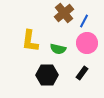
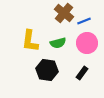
brown cross: rotated 12 degrees counterclockwise
blue line: rotated 40 degrees clockwise
green semicircle: moved 6 px up; rotated 28 degrees counterclockwise
black hexagon: moved 5 px up; rotated 10 degrees clockwise
